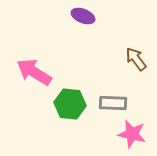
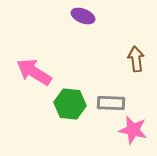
brown arrow: rotated 30 degrees clockwise
gray rectangle: moved 2 px left
pink star: moved 1 px right, 4 px up
